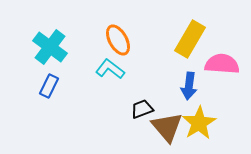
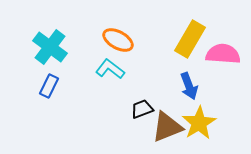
orange ellipse: rotated 32 degrees counterclockwise
pink semicircle: moved 1 px right, 10 px up
blue arrow: rotated 28 degrees counterclockwise
brown triangle: rotated 48 degrees clockwise
